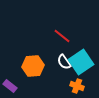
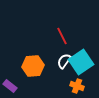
red line: rotated 24 degrees clockwise
white semicircle: moved 1 px up; rotated 70 degrees clockwise
